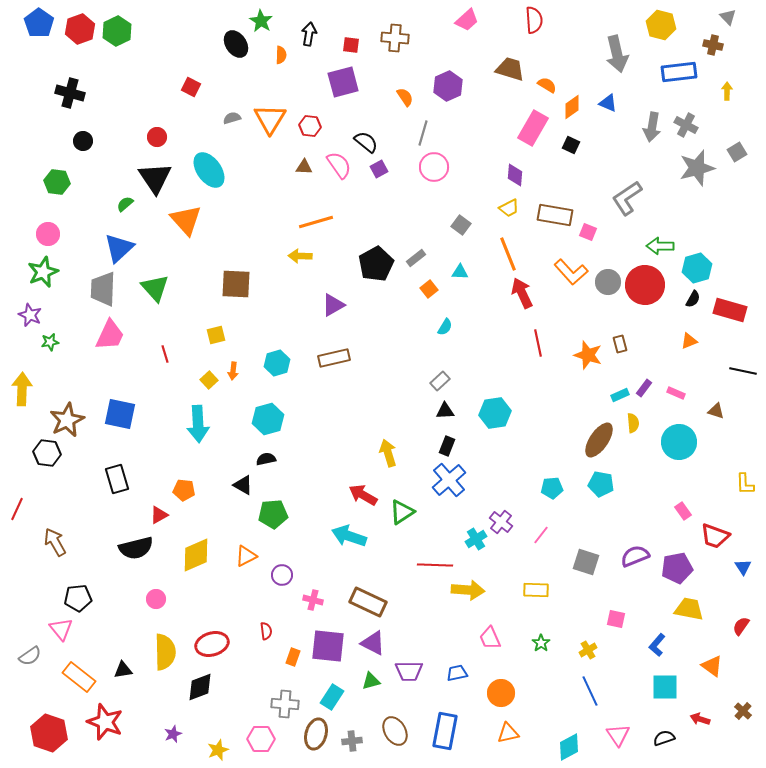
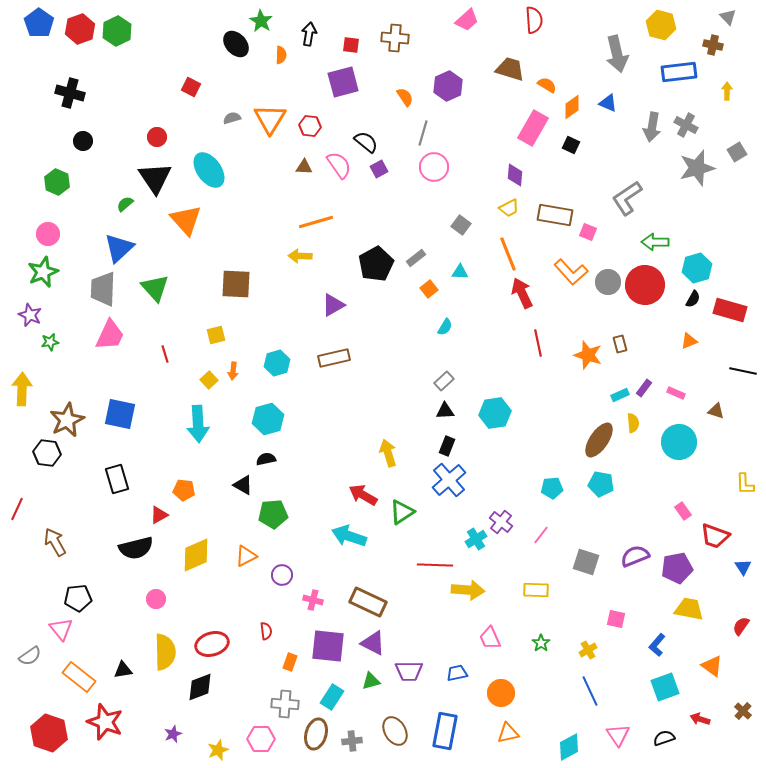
black ellipse at (236, 44): rotated 8 degrees counterclockwise
green hexagon at (57, 182): rotated 15 degrees clockwise
green arrow at (660, 246): moved 5 px left, 4 px up
gray rectangle at (440, 381): moved 4 px right
orange rectangle at (293, 657): moved 3 px left, 5 px down
cyan square at (665, 687): rotated 20 degrees counterclockwise
